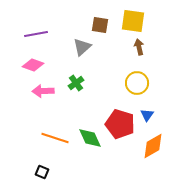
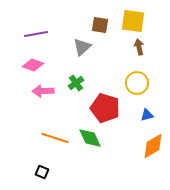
blue triangle: rotated 40 degrees clockwise
red pentagon: moved 15 px left, 16 px up
